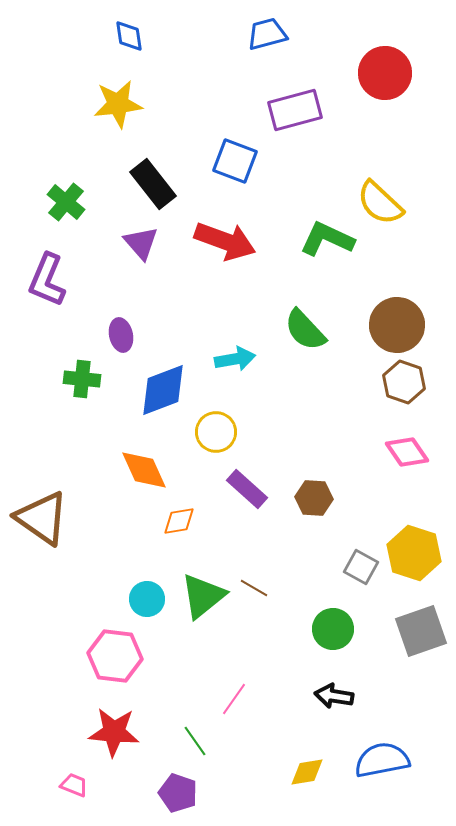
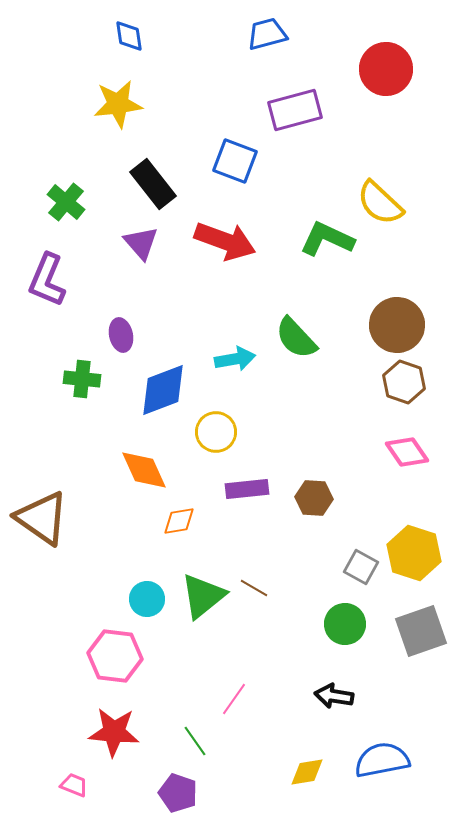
red circle at (385, 73): moved 1 px right, 4 px up
green semicircle at (305, 330): moved 9 px left, 8 px down
purple rectangle at (247, 489): rotated 48 degrees counterclockwise
green circle at (333, 629): moved 12 px right, 5 px up
